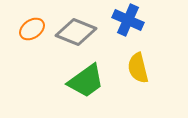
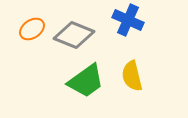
gray diamond: moved 2 px left, 3 px down
yellow semicircle: moved 6 px left, 8 px down
